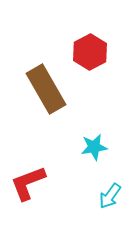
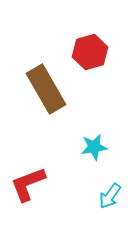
red hexagon: rotated 12 degrees clockwise
red L-shape: moved 1 px down
